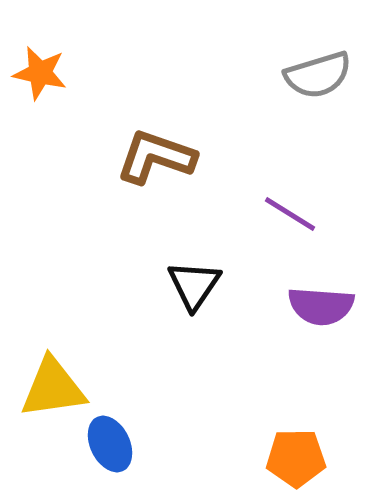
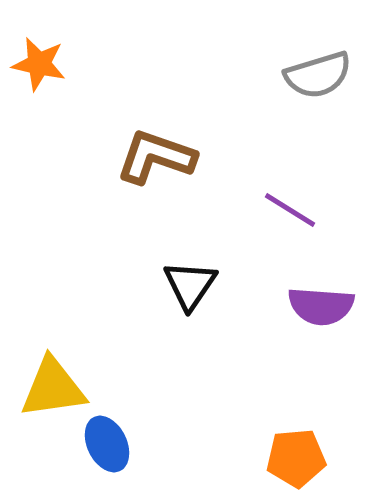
orange star: moved 1 px left, 9 px up
purple line: moved 4 px up
black triangle: moved 4 px left
blue ellipse: moved 3 px left
orange pentagon: rotated 4 degrees counterclockwise
